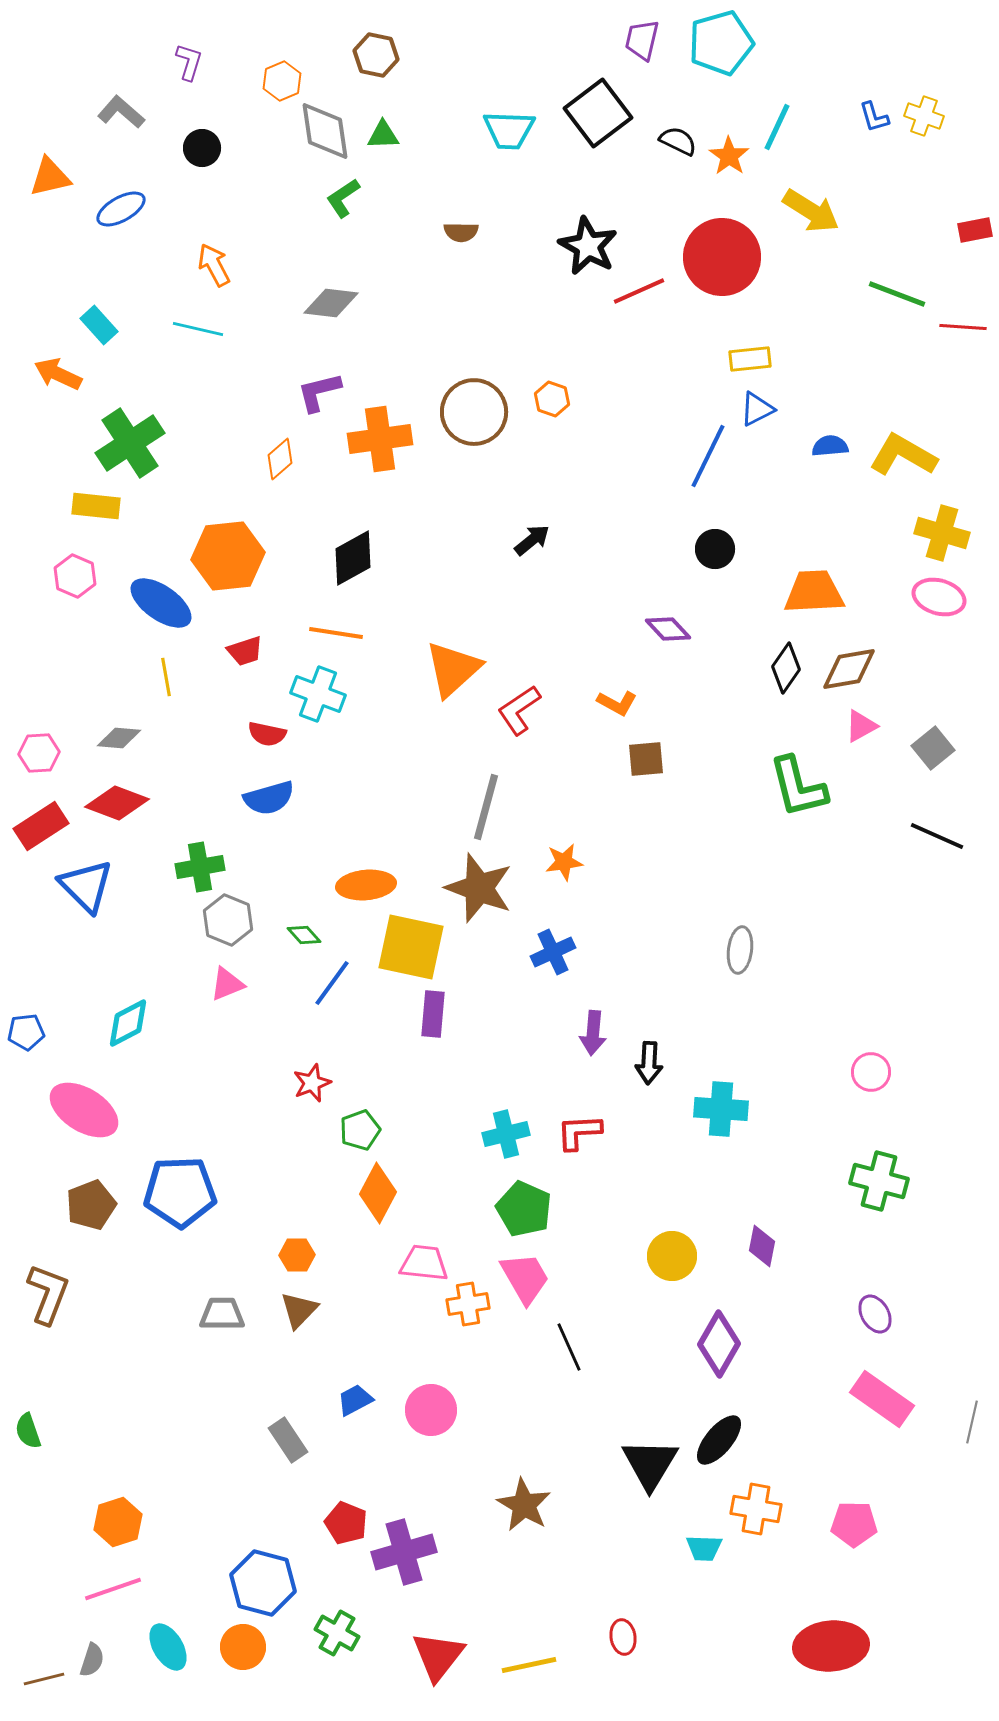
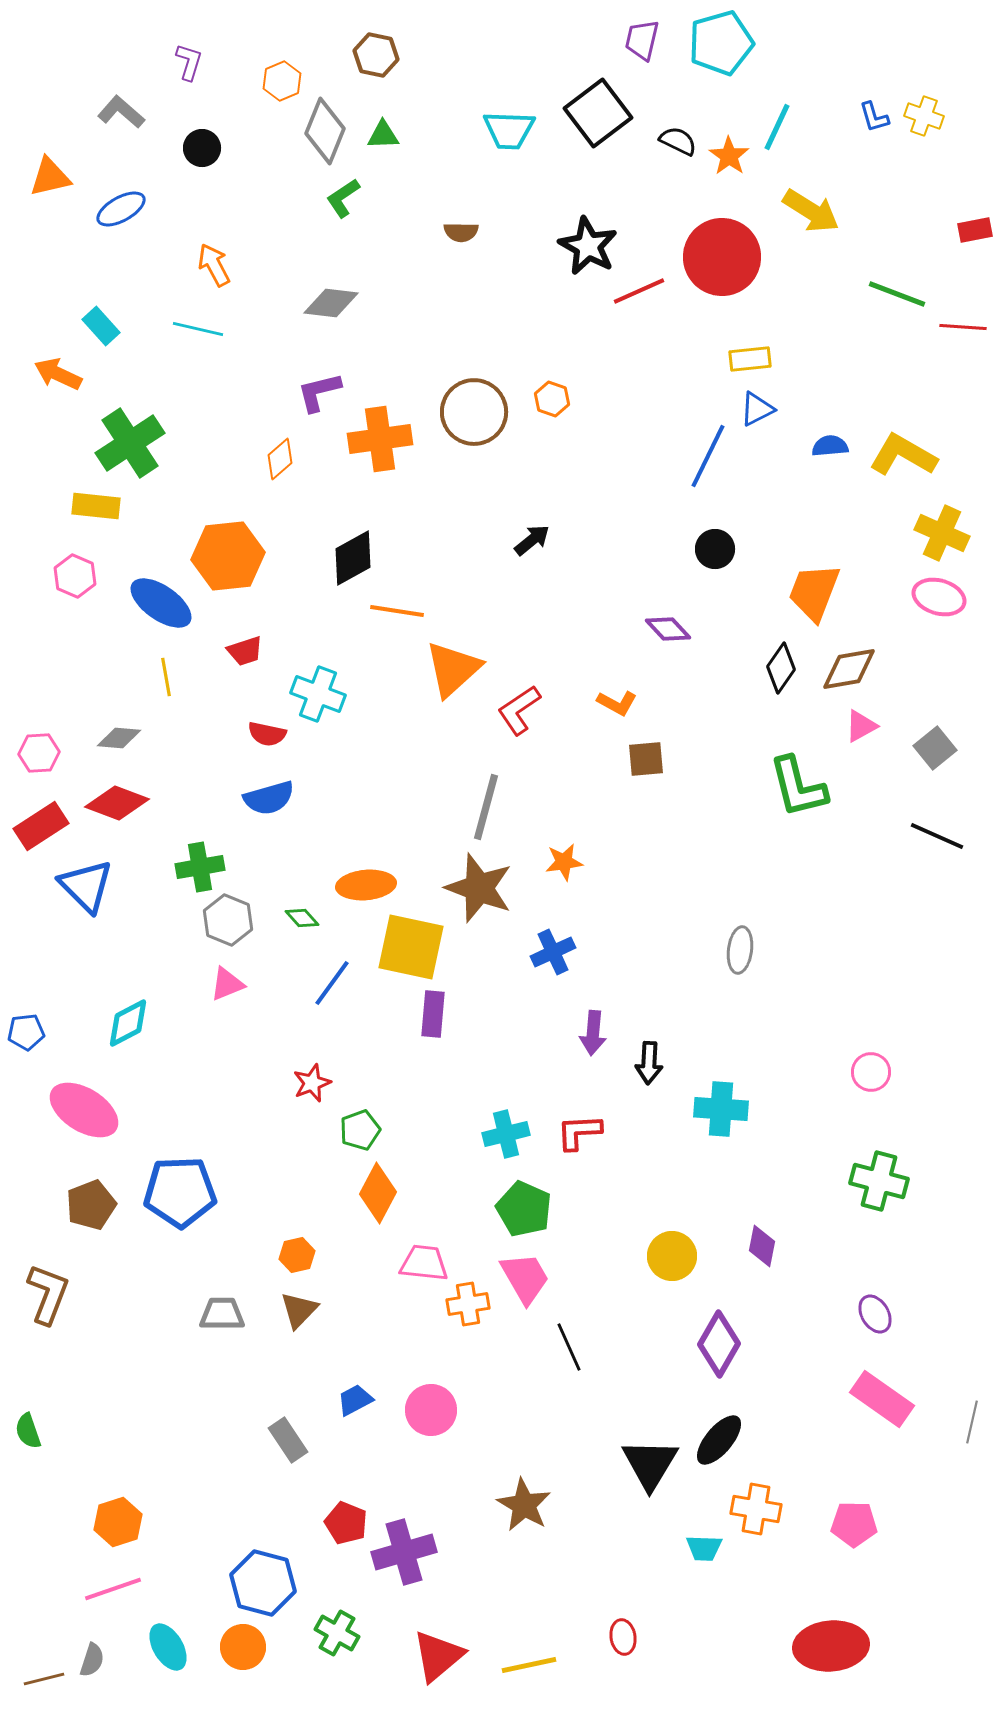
gray diamond at (325, 131): rotated 30 degrees clockwise
cyan rectangle at (99, 325): moved 2 px right, 1 px down
yellow cross at (942, 533): rotated 8 degrees clockwise
orange trapezoid at (814, 592): rotated 66 degrees counterclockwise
orange line at (336, 633): moved 61 px right, 22 px up
black diamond at (786, 668): moved 5 px left
gray square at (933, 748): moved 2 px right
green diamond at (304, 935): moved 2 px left, 17 px up
orange hexagon at (297, 1255): rotated 12 degrees counterclockwise
red triangle at (438, 1656): rotated 12 degrees clockwise
